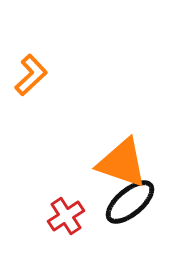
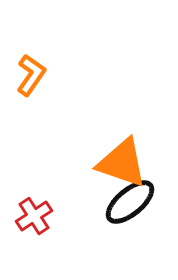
orange L-shape: rotated 12 degrees counterclockwise
red cross: moved 32 px left
